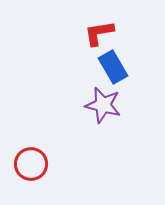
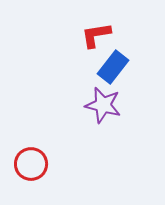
red L-shape: moved 3 px left, 2 px down
blue rectangle: rotated 68 degrees clockwise
